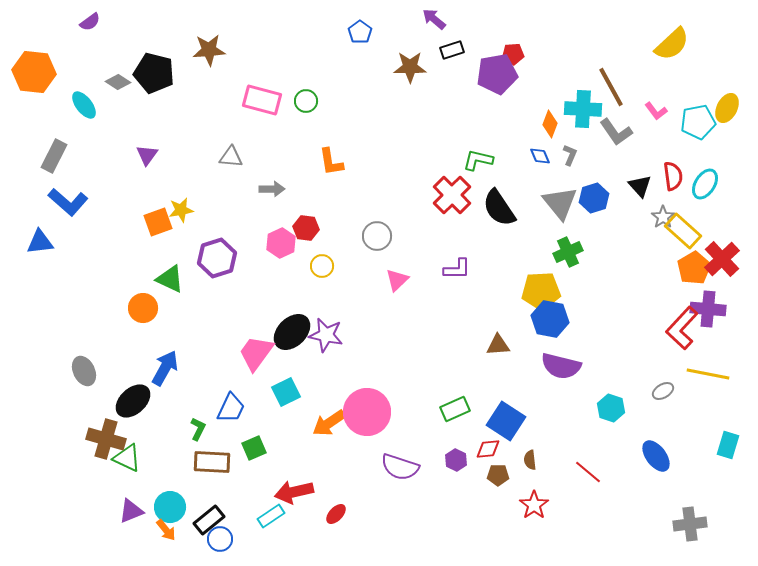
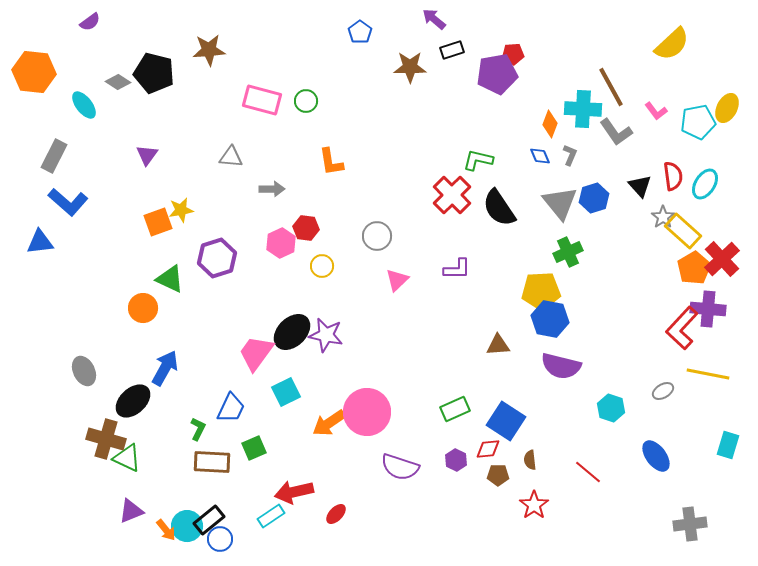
cyan circle at (170, 507): moved 17 px right, 19 px down
